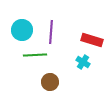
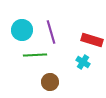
purple line: rotated 20 degrees counterclockwise
